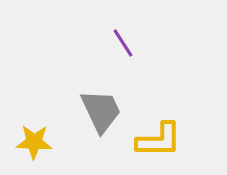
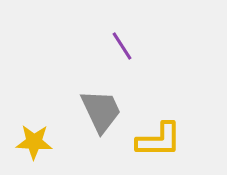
purple line: moved 1 px left, 3 px down
